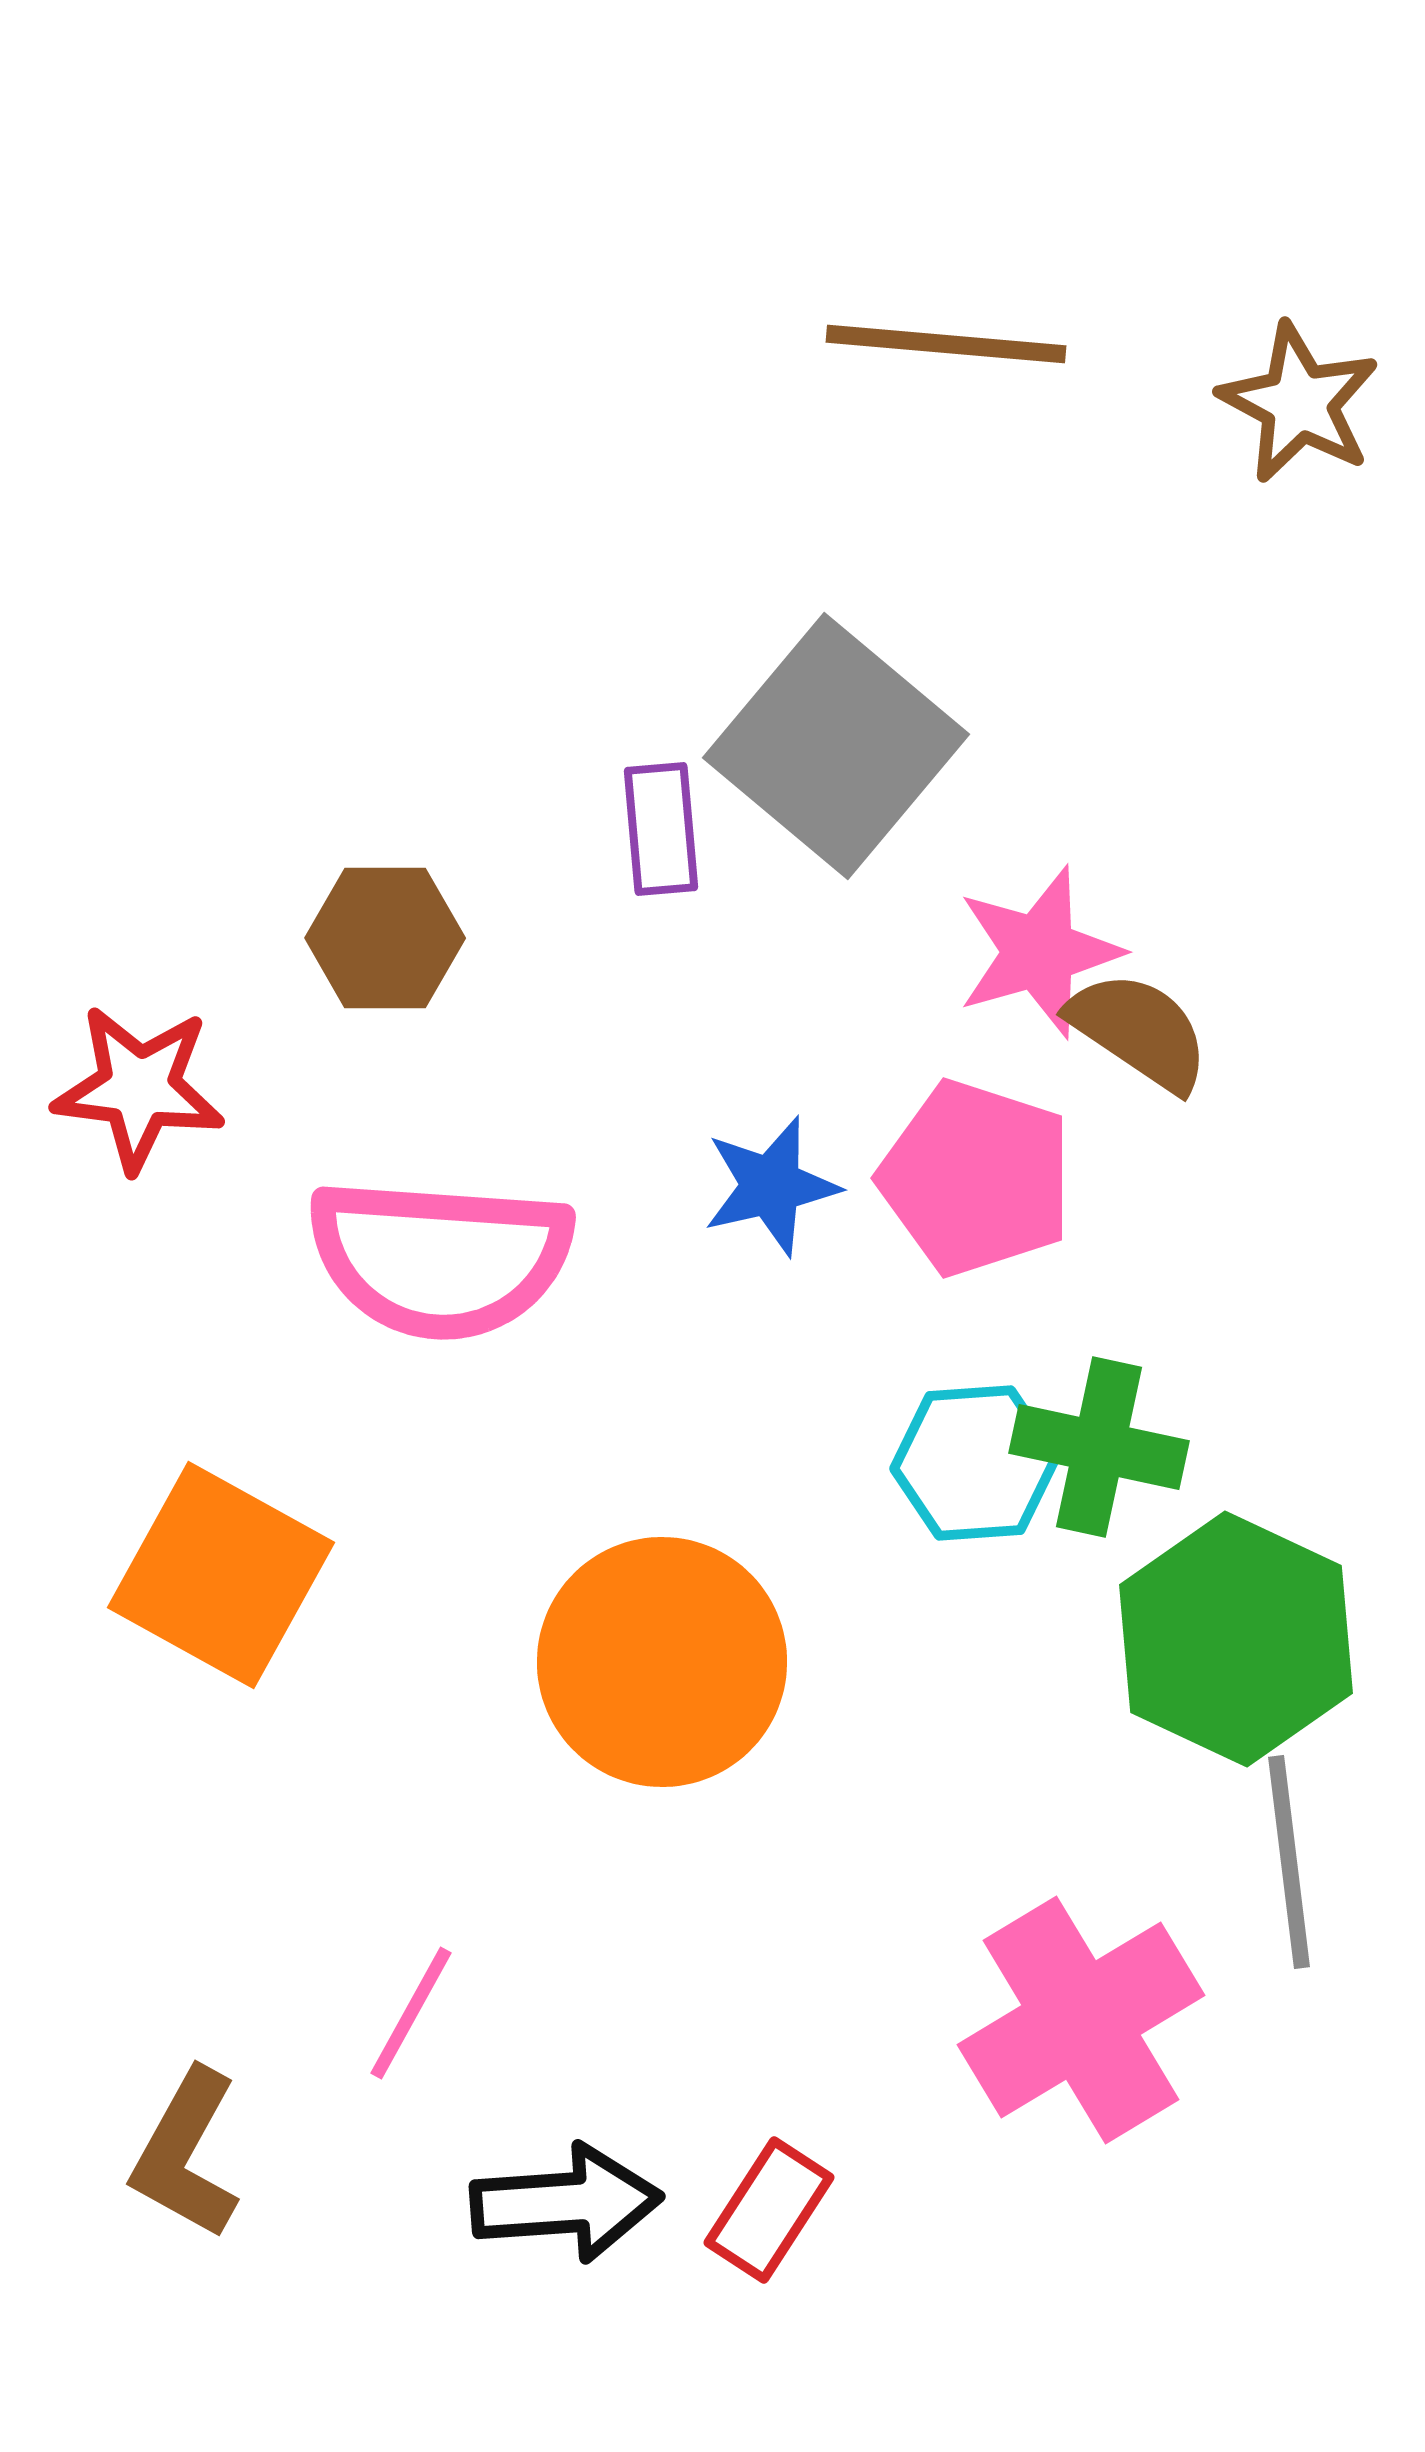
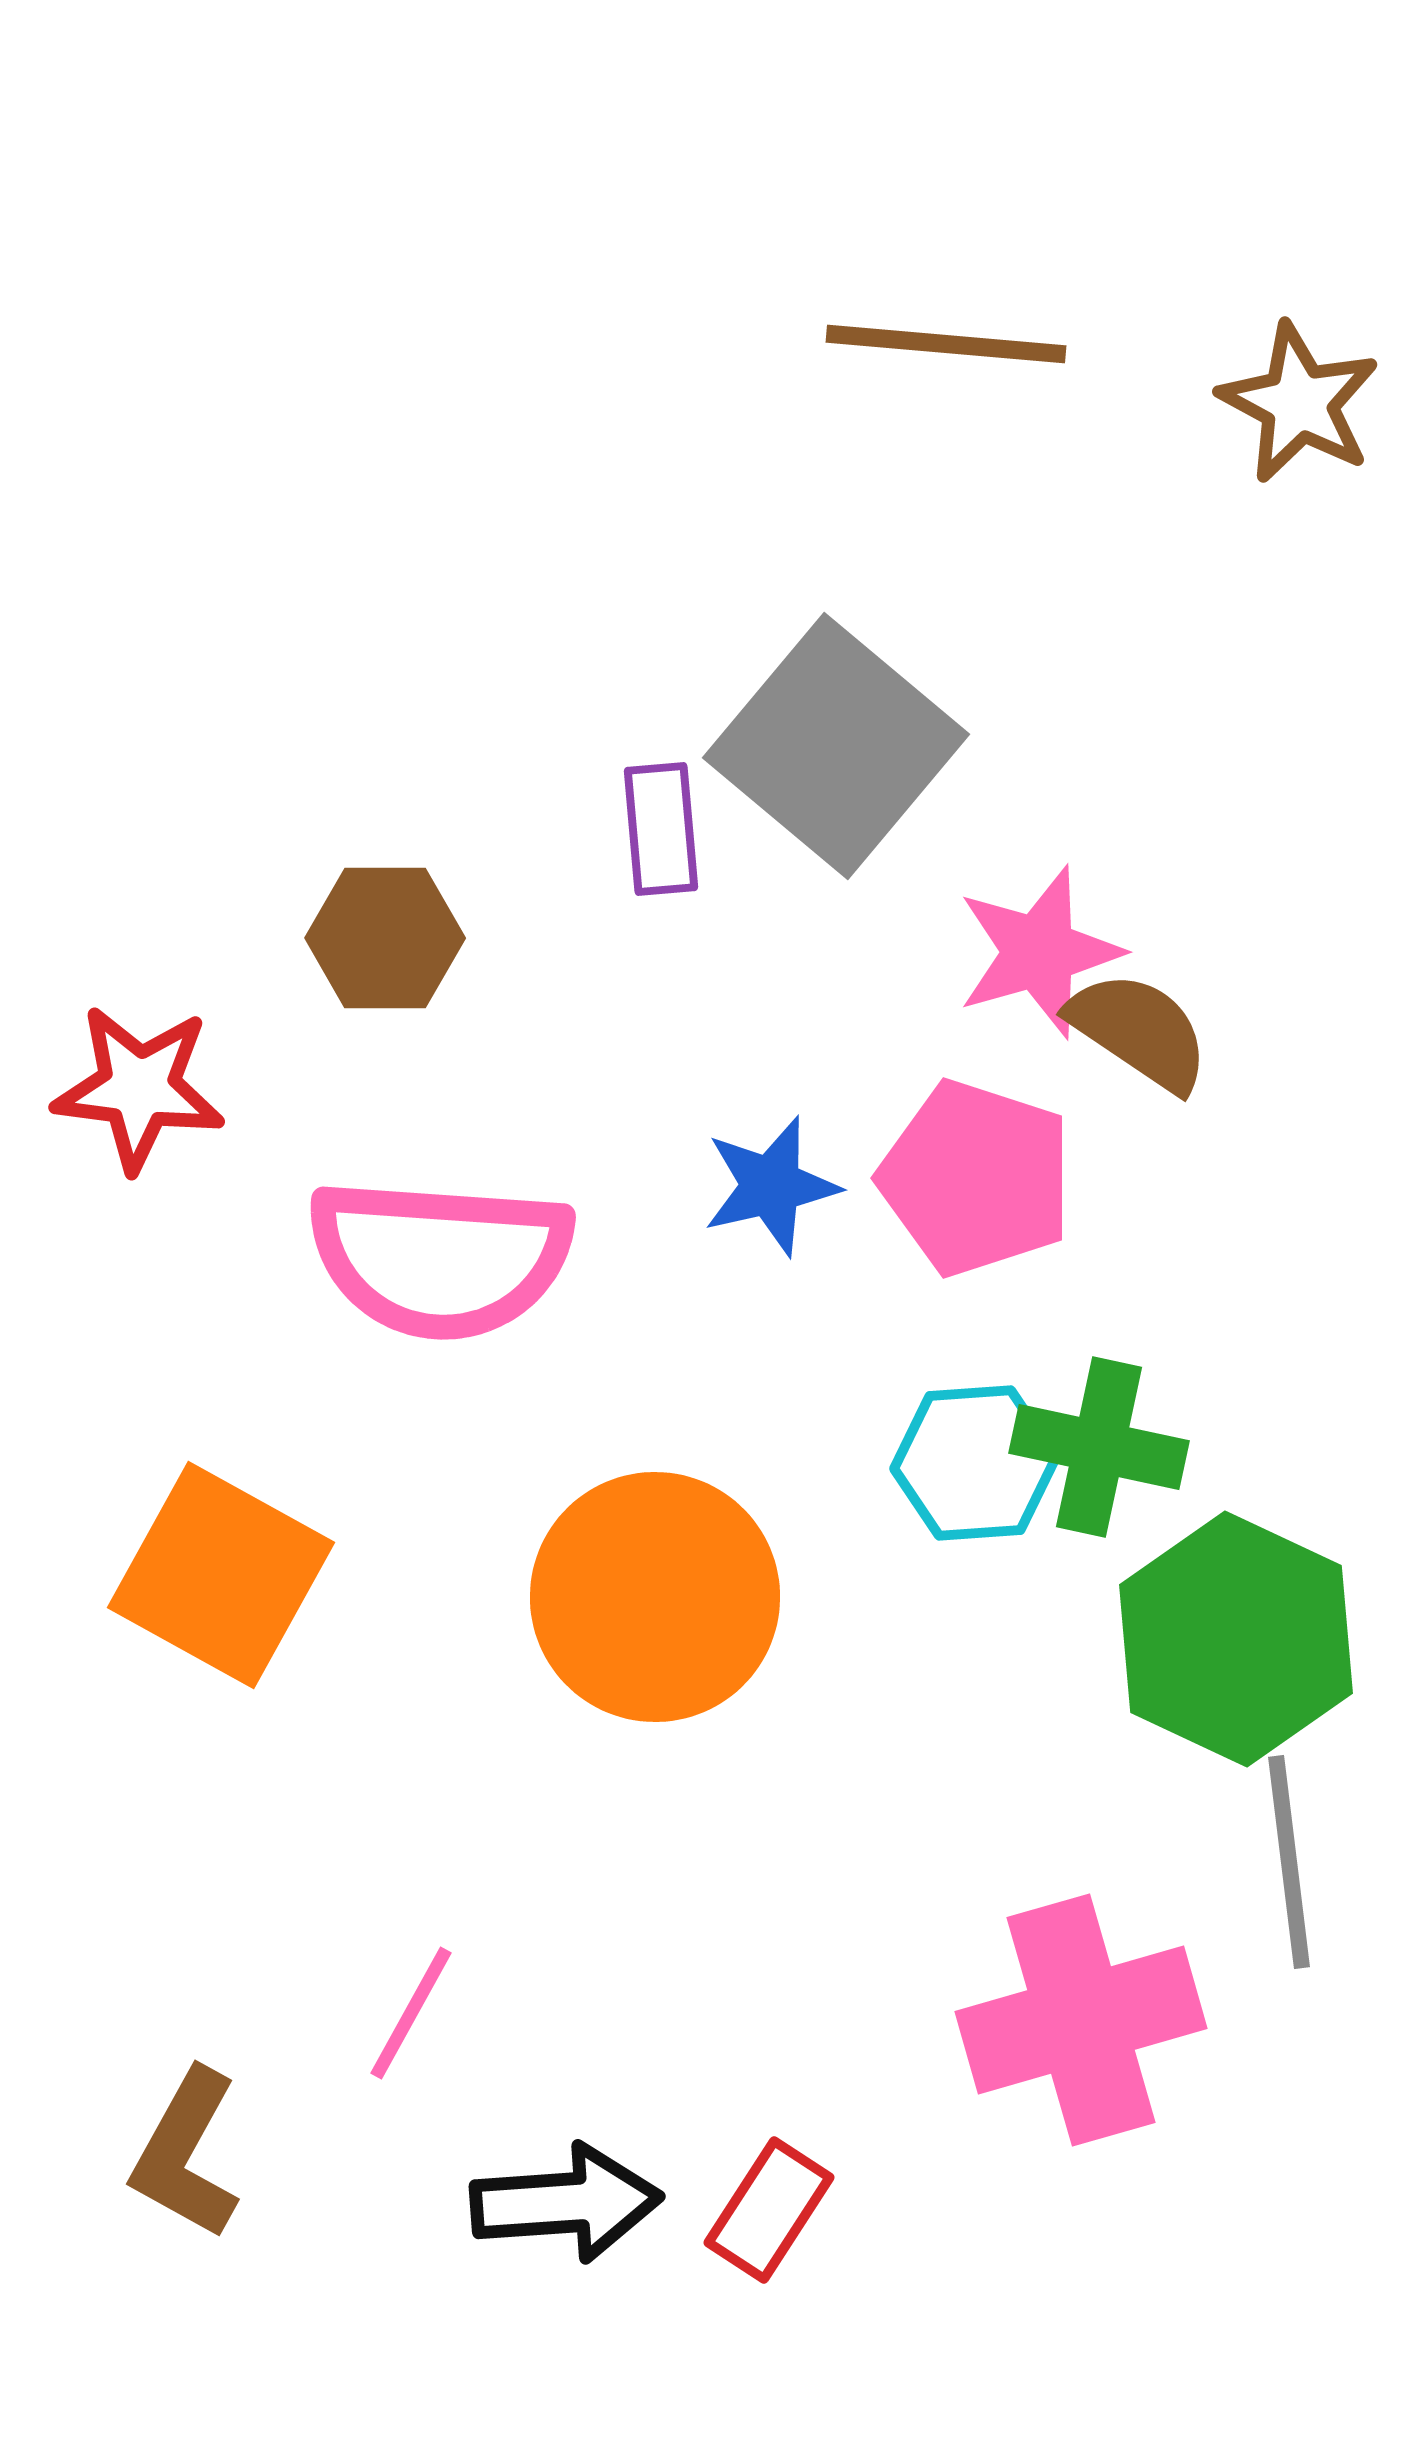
orange circle: moved 7 px left, 65 px up
pink cross: rotated 15 degrees clockwise
